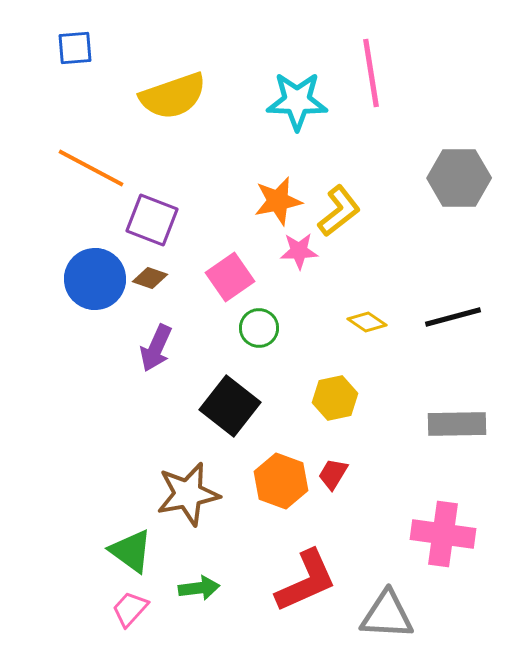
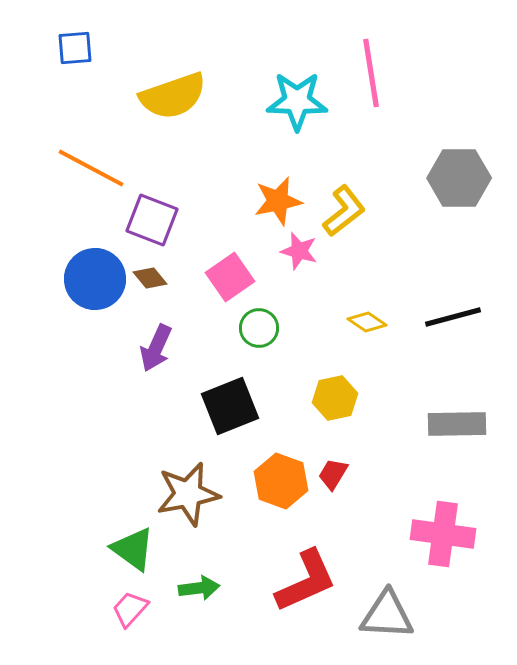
yellow L-shape: moved 5 px right
pink star: rotated 18 degrees clockwise
brown diamond: rotated 32 degrees clockwise
black square: rotated 30 degrees clockwise
green triangle: moved 2 px right, 2 px up
